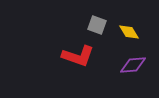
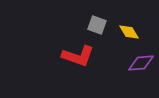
purple diamond: moved 8 px right, 2 px up
